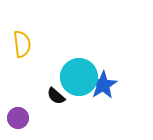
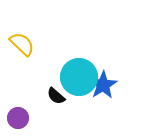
yellow semicircle: rotated 40 degrees counterclockwise
